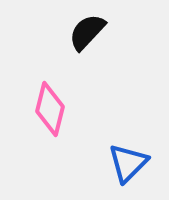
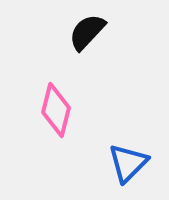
pink diamond: moved 6 px right, 1 px down
